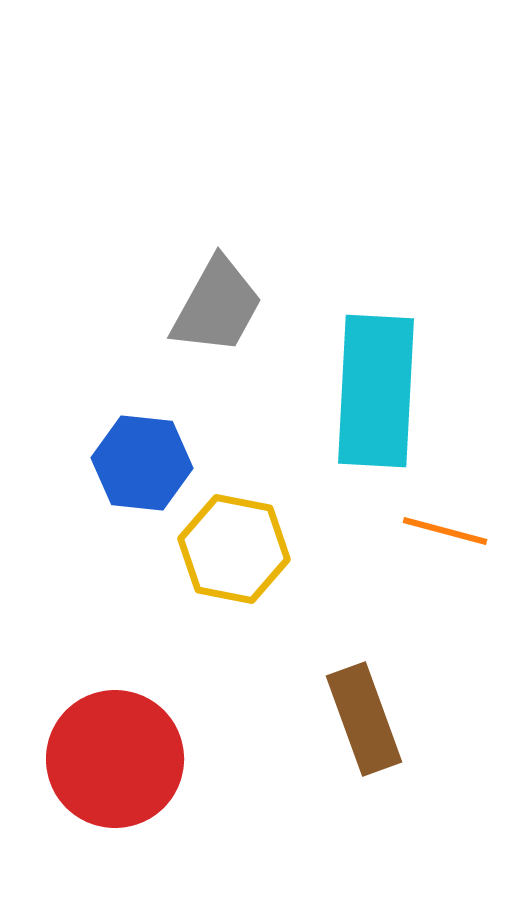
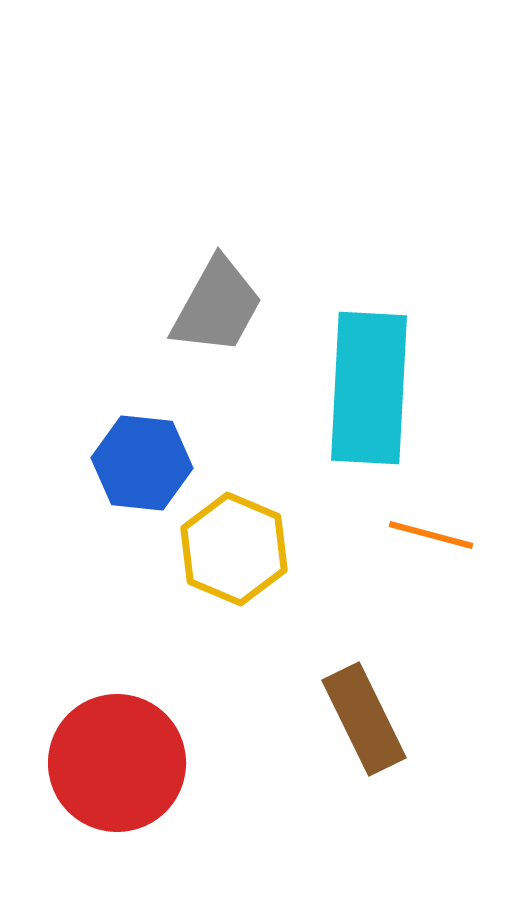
cyan rectangle: moved 7 px left, 3 px up
orange line: moved 14 px left, 4 px down
yellow hexagon: rotated 12 degrees clockwise
brown rectangle: rotated 6 degrees counterclockwise
red circle: moved 2 px right, 4 px down
